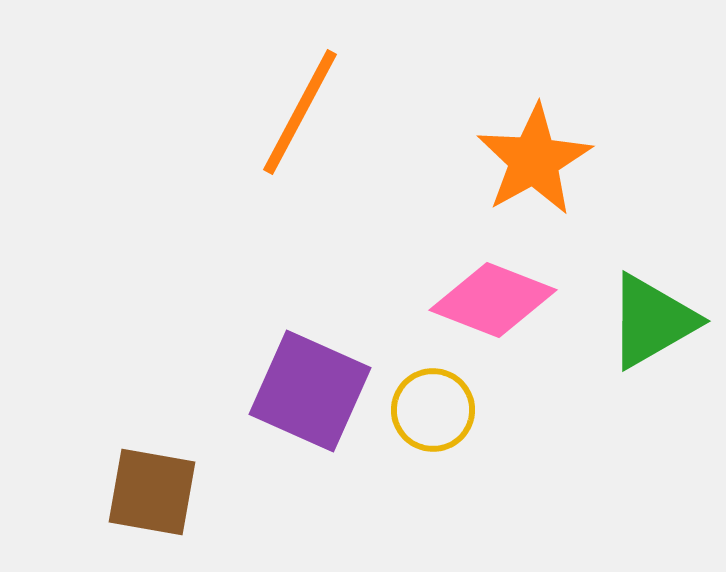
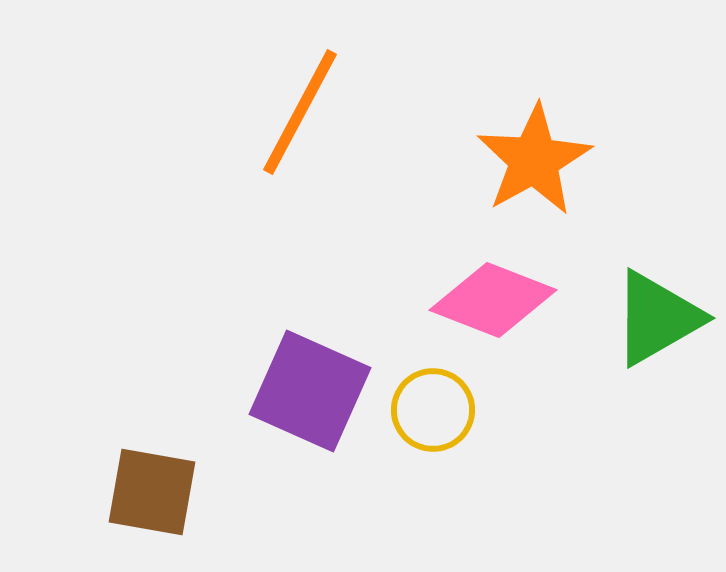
green triangle: moved 5 px right, 3 px up
